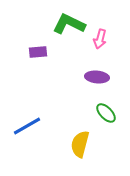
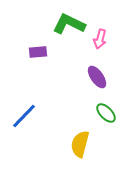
purple ellipse: rotated 50 degrees clockwise
blue line: moved 3 px left, 10 px up; rotated 16 degrees counterclockwise
